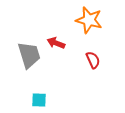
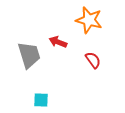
red arrow: moved 2 px right, 1 px up
red semicircle: rotated 12 degrees counterclockwise
cyan square: moved 2 px right
